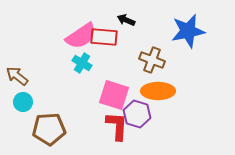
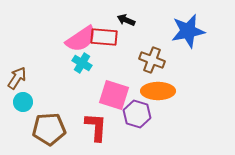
pink semicircle: moved 3 px down
brown arrow: moved 2 px down; rotated 85 degrees clockwise
red L-shape: moved 21 px left, 1 px down
